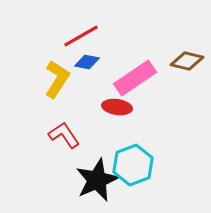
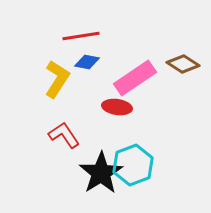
red line: rotated 21 degrees clockwise
brown diamond: moved 4 px left, 3 px down; rotated 20 degrees clockwise
black star: moved 4 px right, 7 px up; rotated 9 degrees counterclockwise
